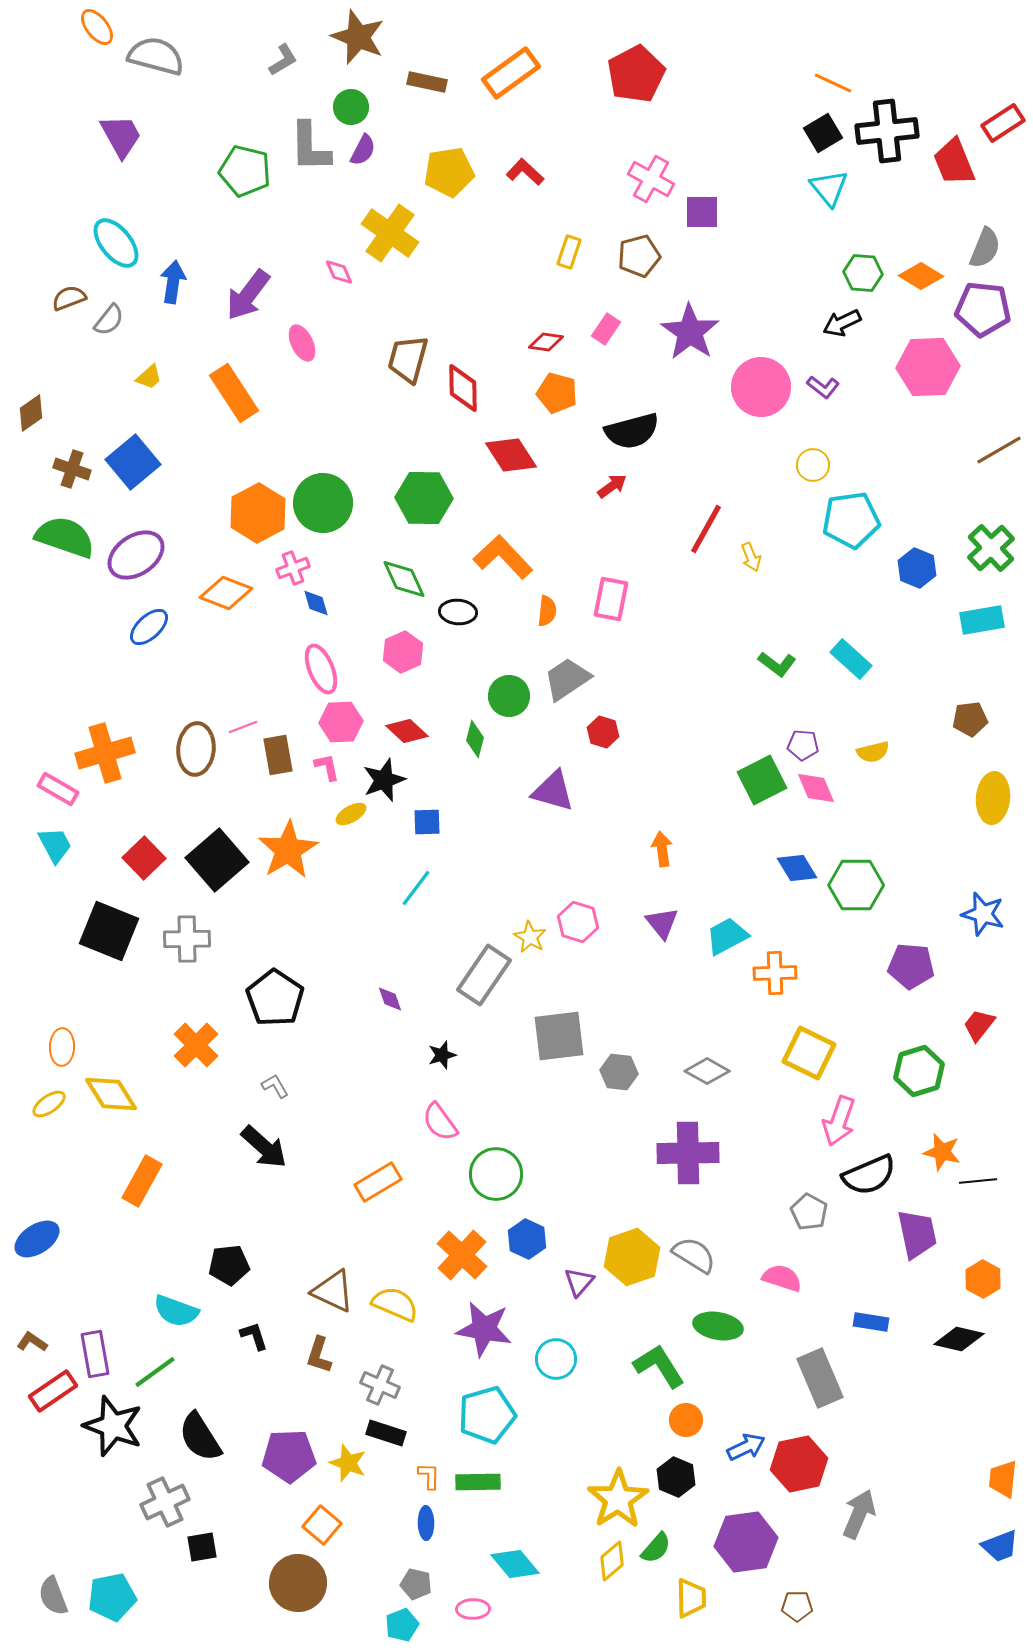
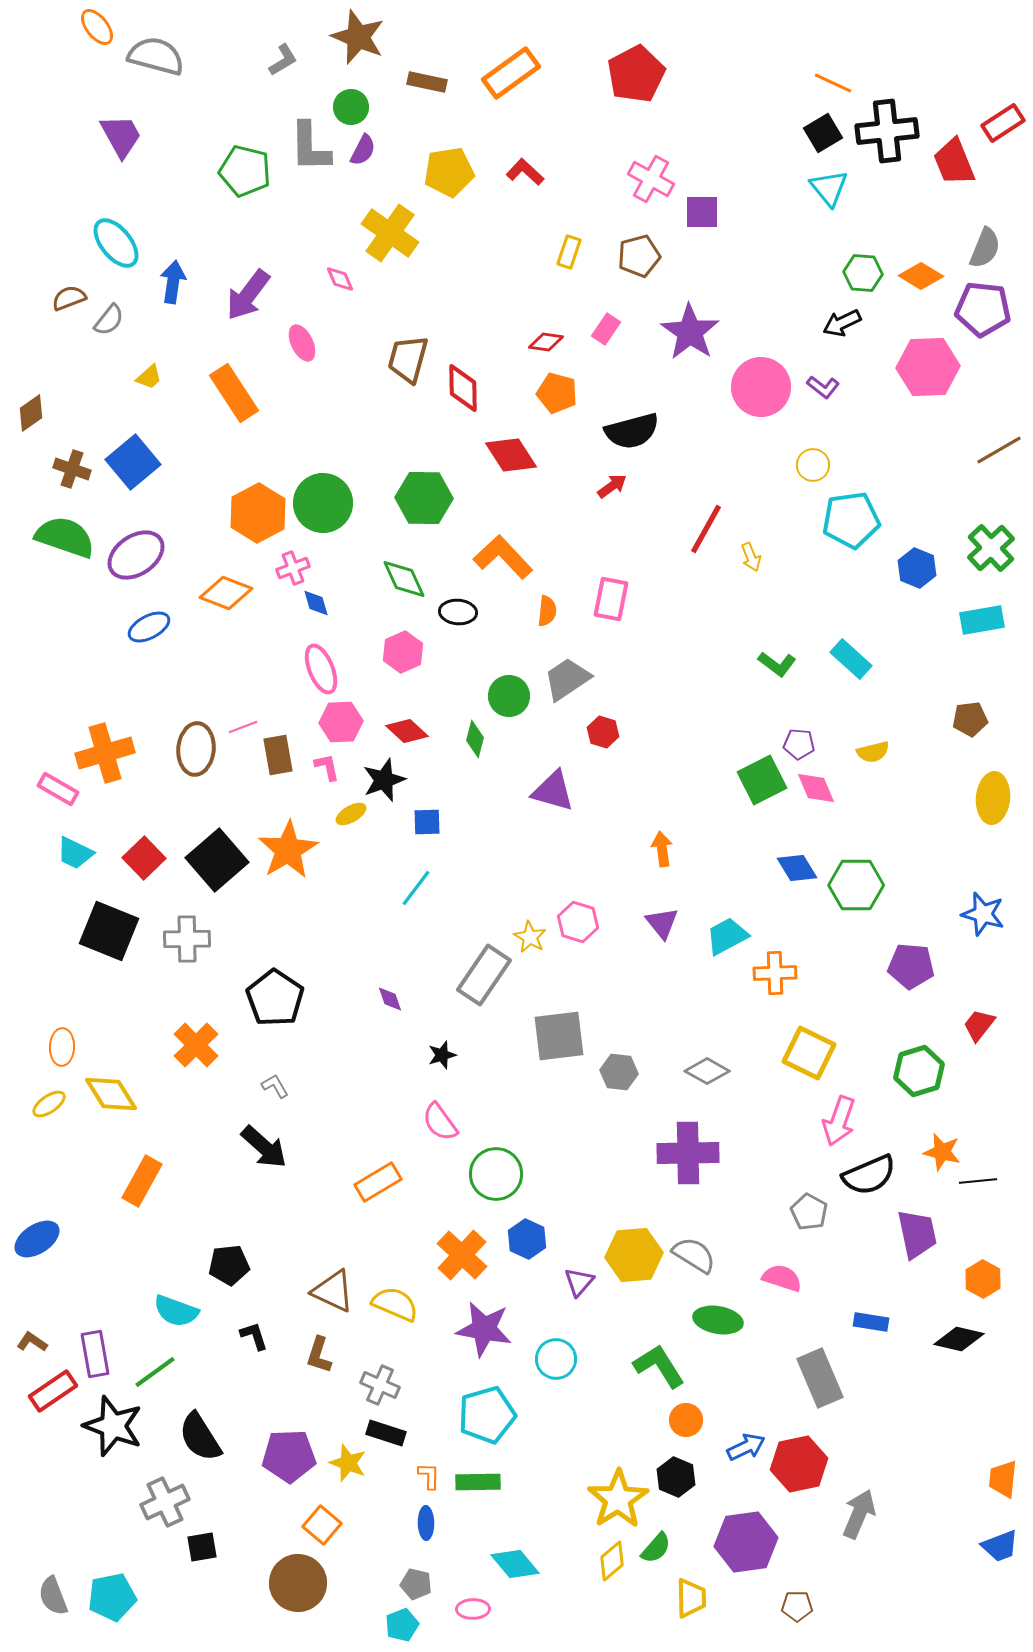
pink diamond at (339, 272): moved 1 px right, 7 px down
blue ellipse at (149, 627): rotated 15 degrees clockwise
purple pentagon at (803, 745): moved 4 px left, 1 px up
cyan trapezoid at (55, 845): moved 20 px right, 8 px down; rotated 144 degrees clockwise
yellow hexagon at (632, 1257): moved 2 px right, 2 px up; rotated 14 degrees clockwise
green ellipse at (718, 1326): moved 6 px up
